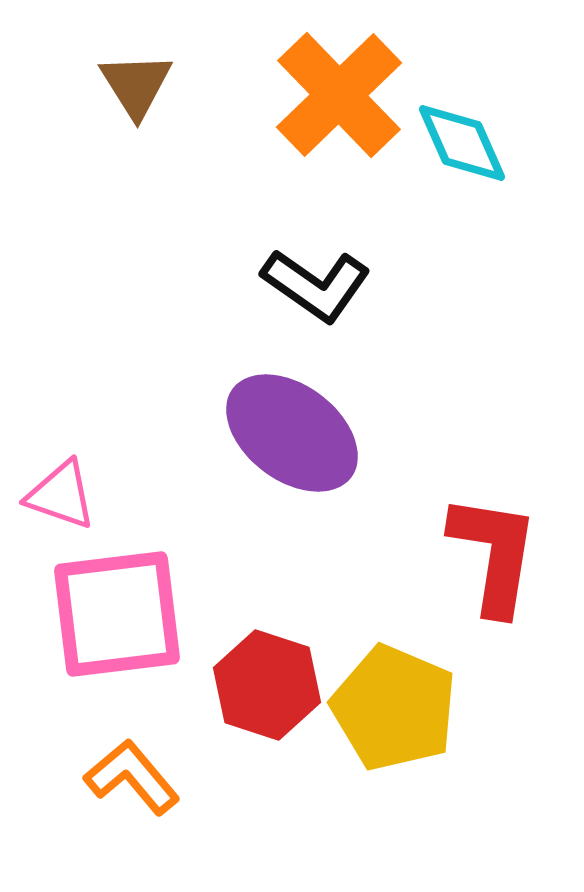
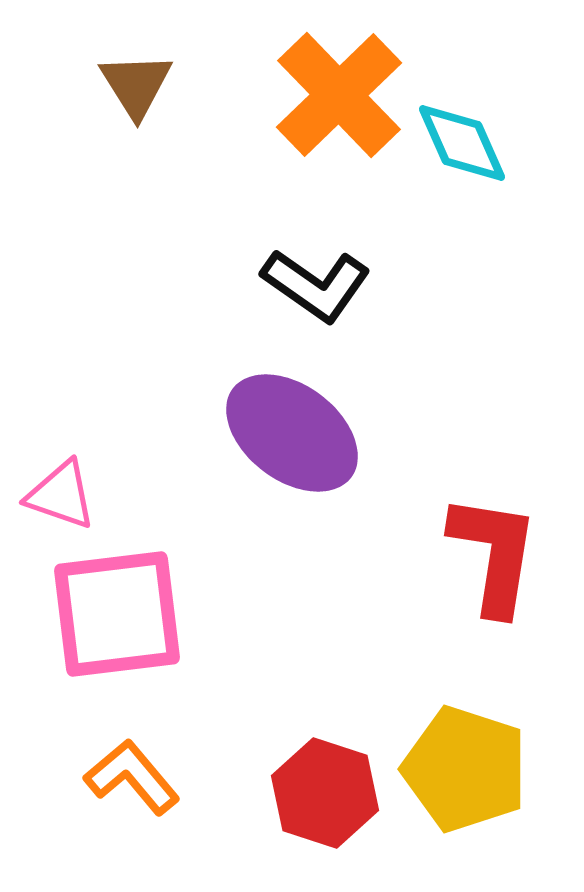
red hexagon: moved 58 px right, 108 px down
yellow pentagon: moved 71 px right, 61 px down; rotated 5 degrees counterclockwise
